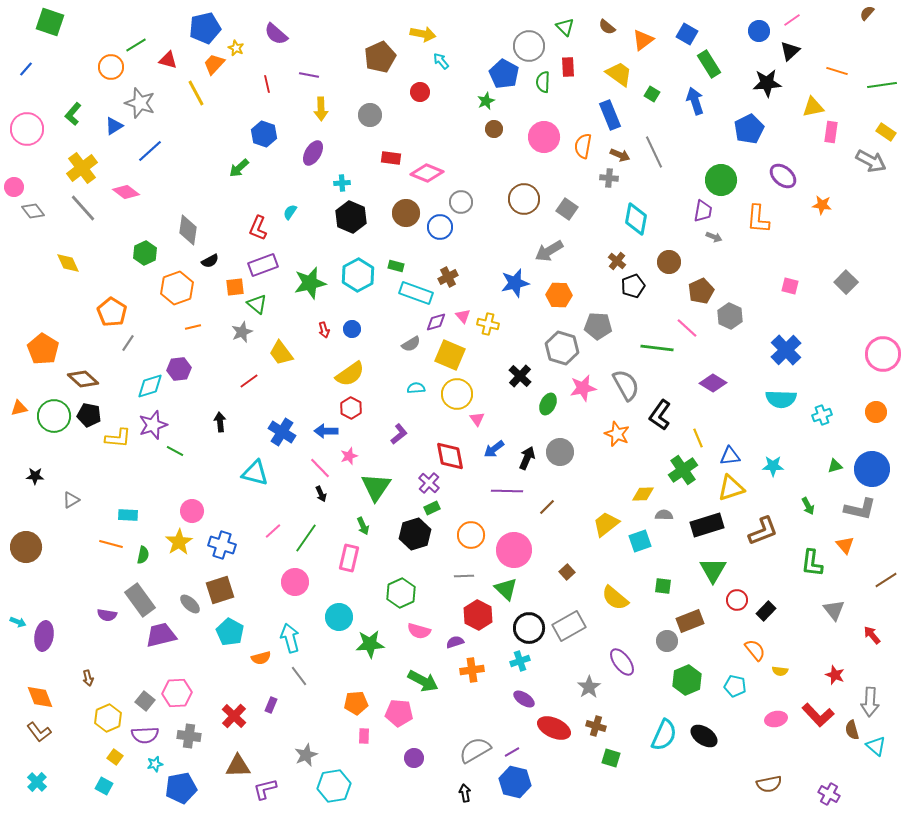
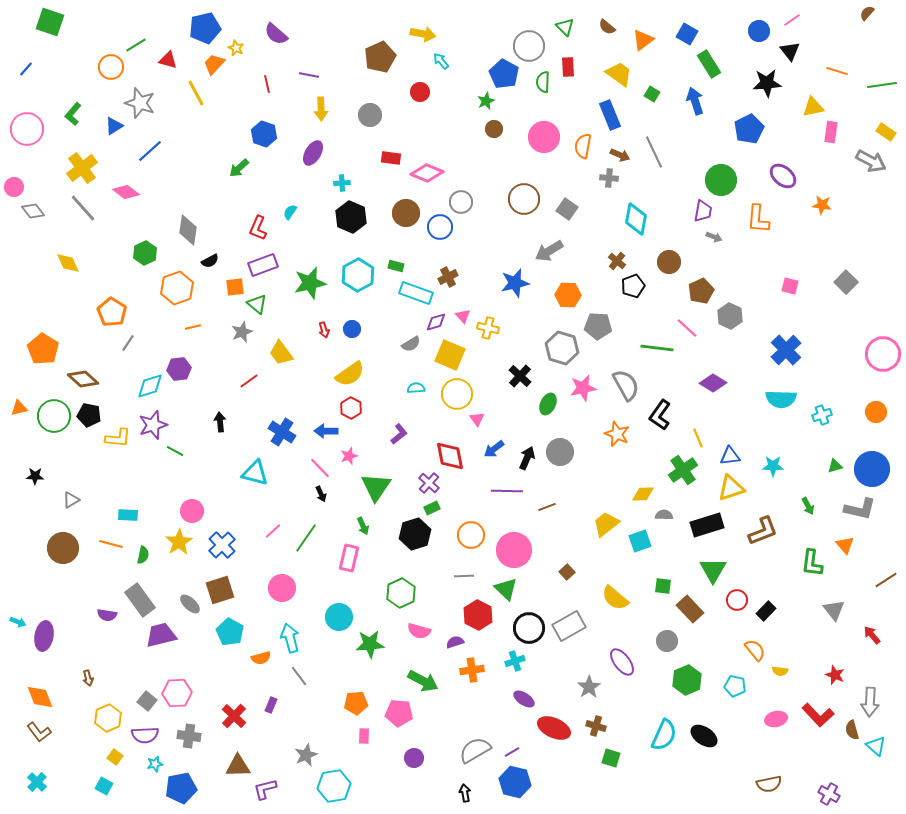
black triangle at (790, 51): rotated 25 degrees counterclockwise
orange hexagon at (559, 295): moved 9 px right
yellow cross at (488, 324): moved 4 px down
brown line at (547, 507): rotated 24 degrees clockwise
blue cross at (222, 545): rotated 28 degrees clockwise
brown circle at (26, 547): moved 37 px right, 1 px down
pink circle at (295, 582): moved 13 px left, 6 px down
brown rectangle at (690, 621): moved 12 px up; rotated 68 degrees clockwise
cyan cross at (520, 661): moved 5 px left
gray square at (145, 701): moved 2 px right
